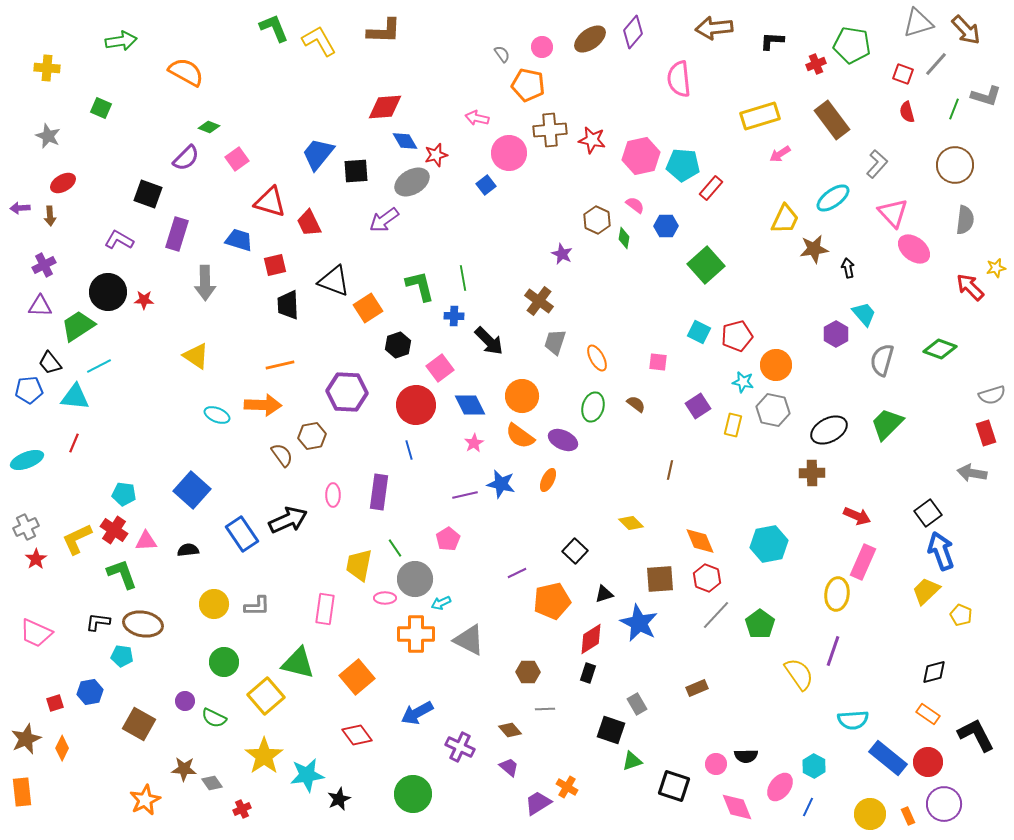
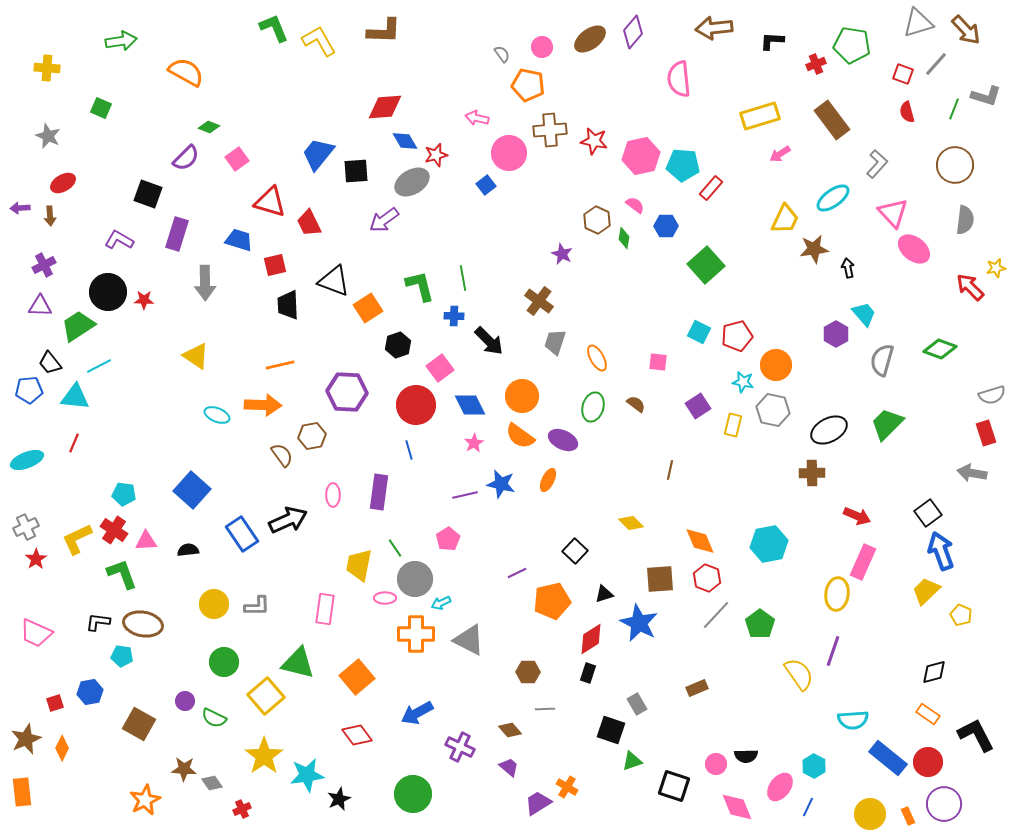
red star at (592, 140): moved 2 px right, 1 px down
